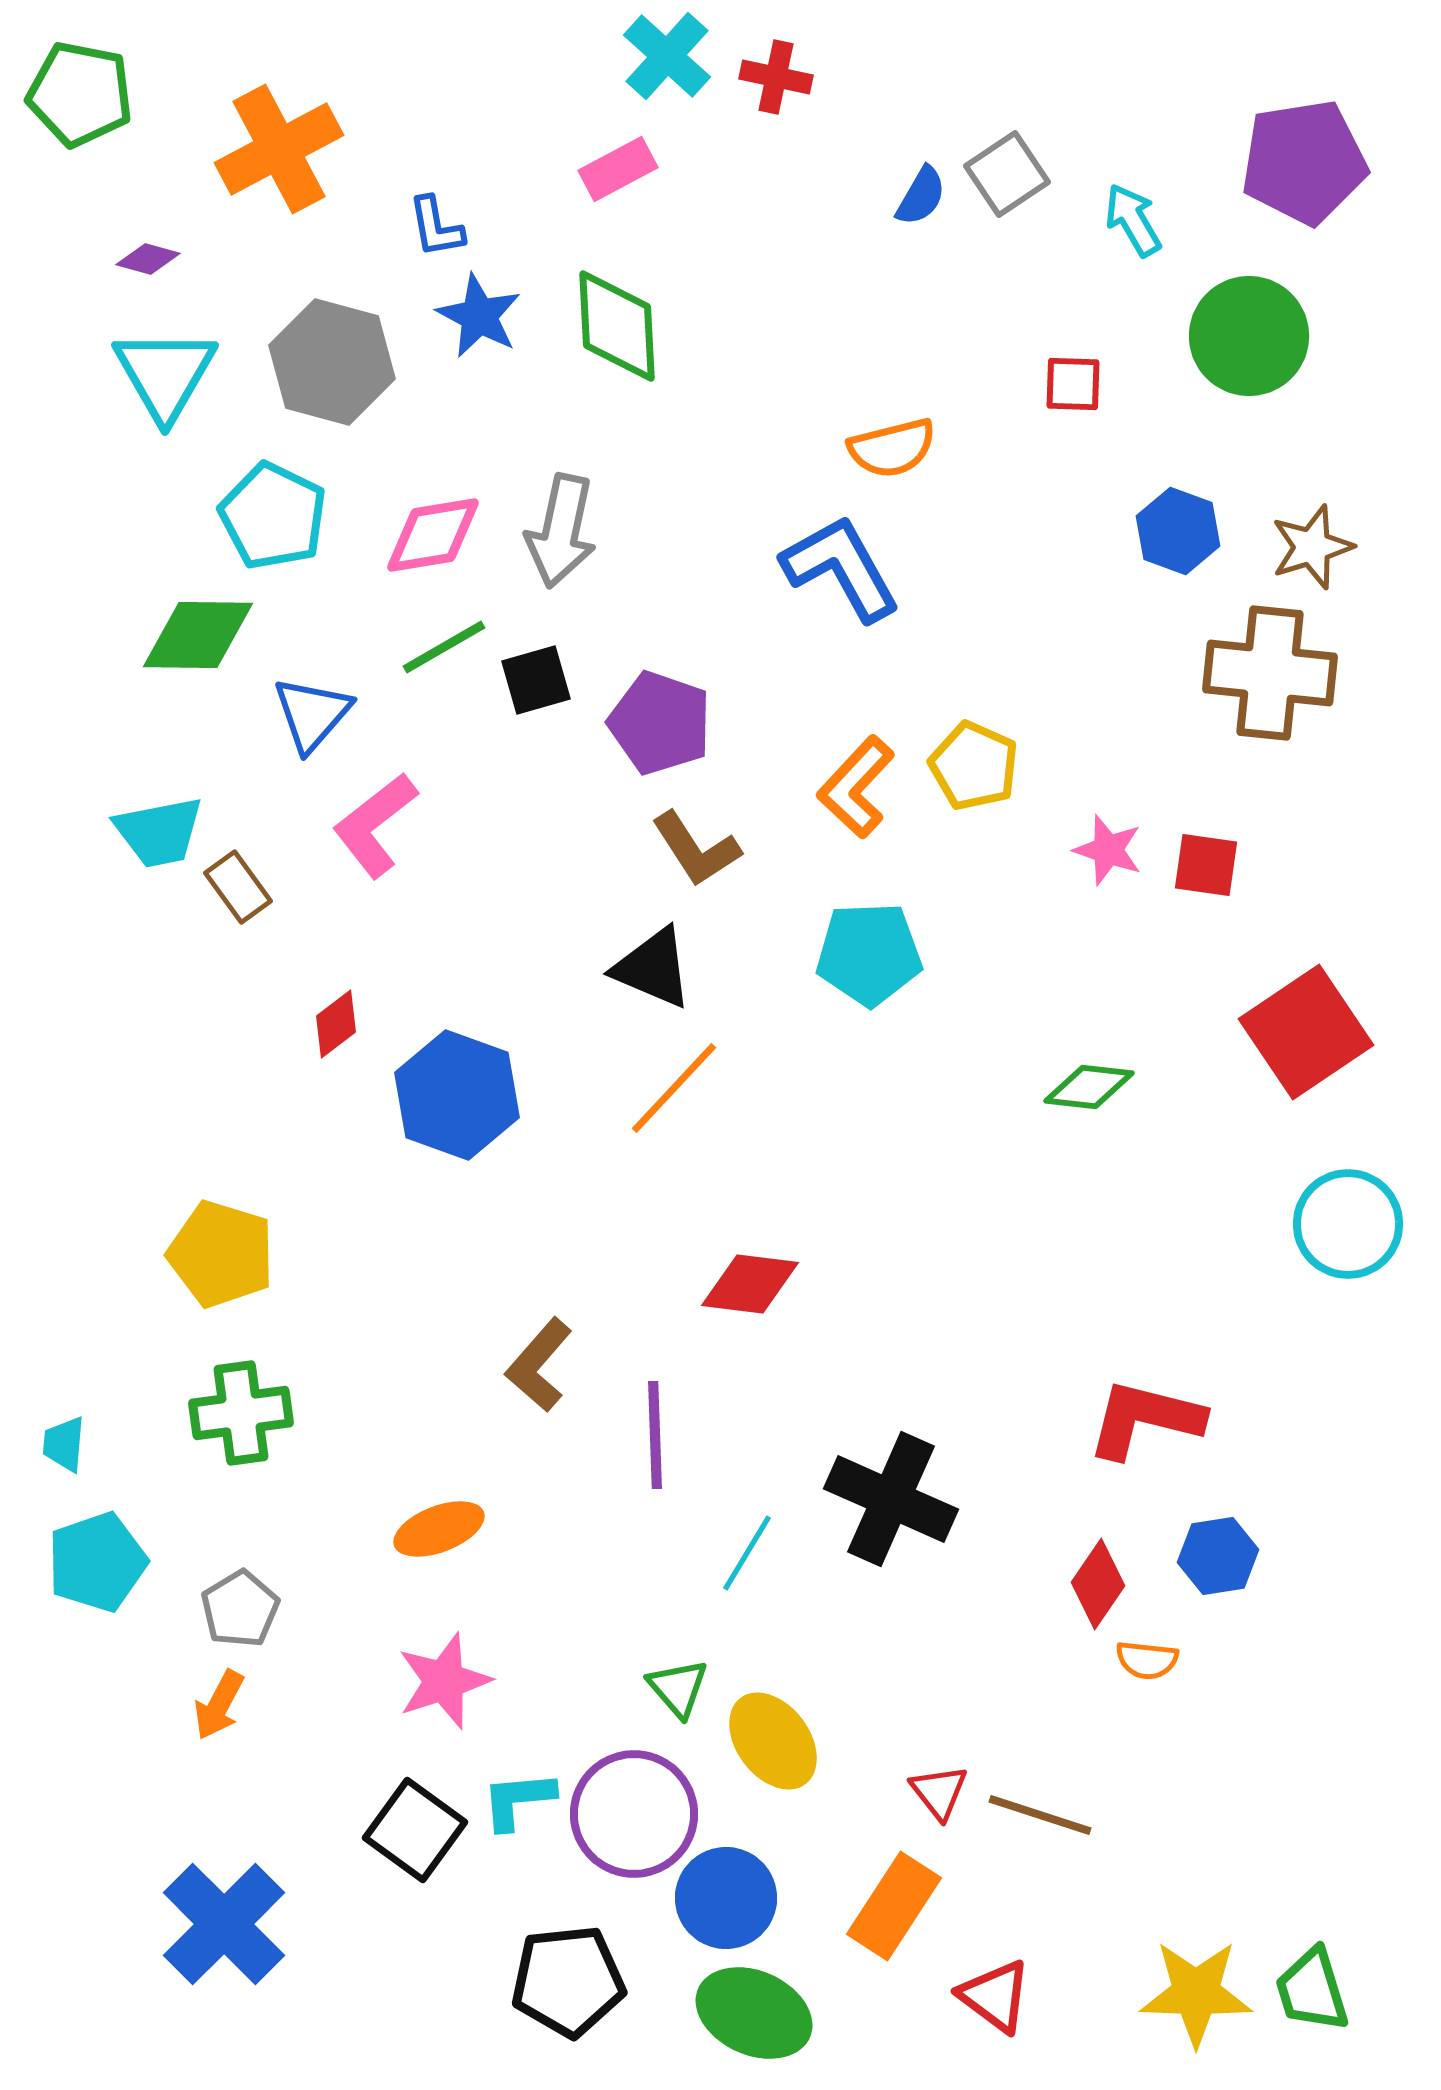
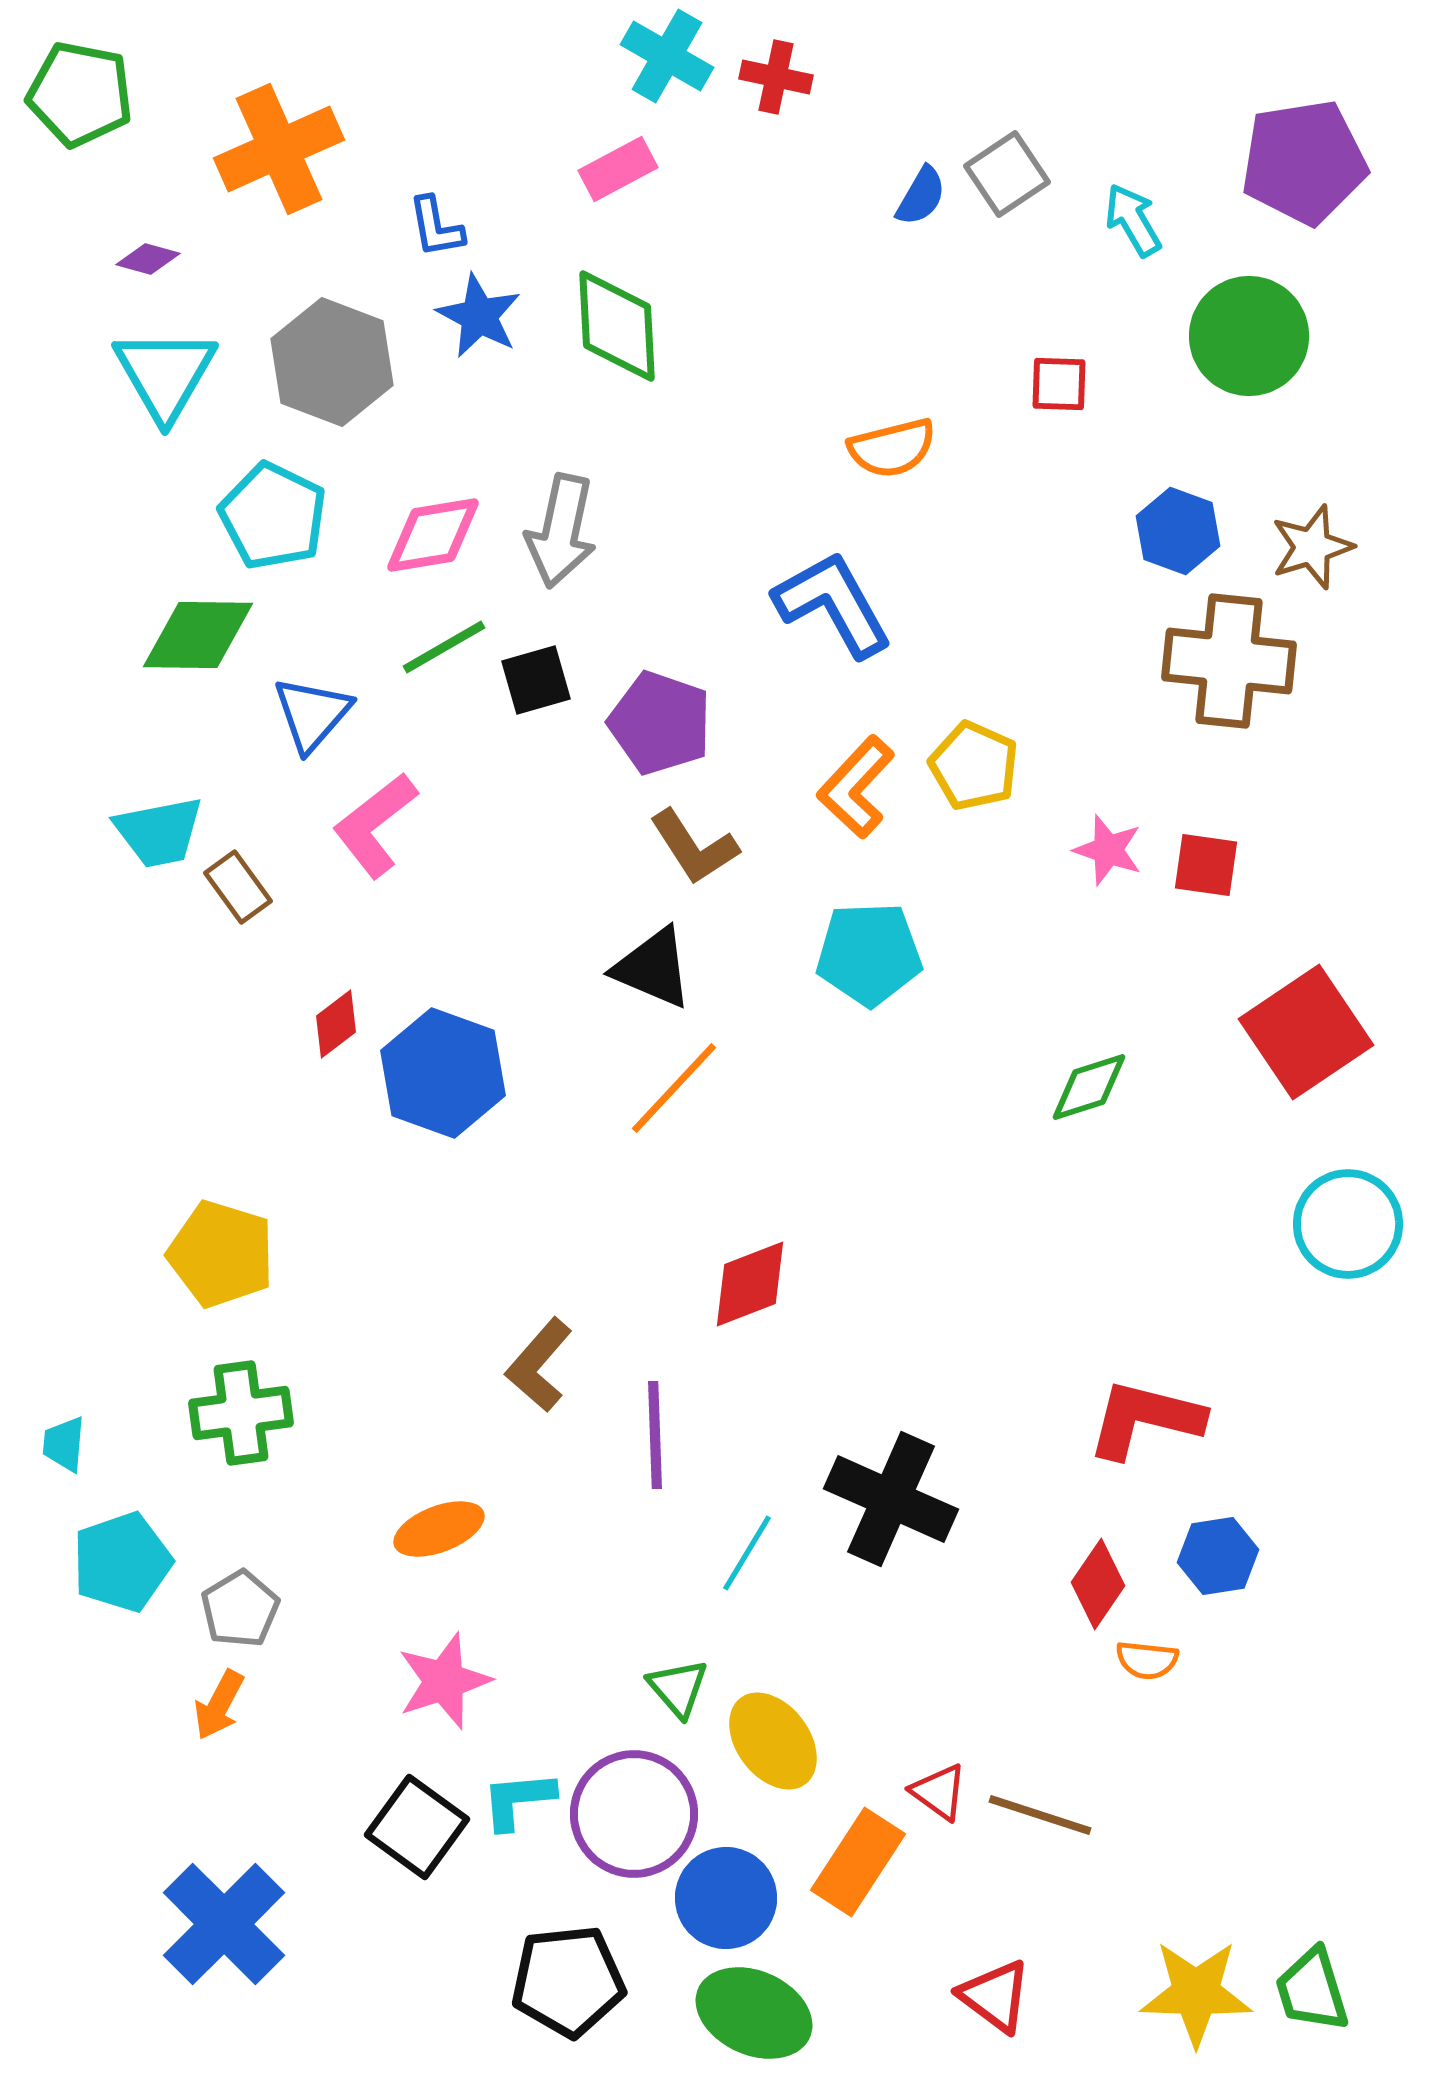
cyan cross at (667, 56): rotated 12 degrees counterclockwise
orange cross at (279, 149): rotated 4 degrees clockwise
gray hexagon at (332, 362): rotated 6 degrees clockwise
red square at (1073, 384): moved 14 px left
blue L-shape at (841, 568): moved 8 px left, 36 px down
brown cross at (1270, 673): moved 41 px left, 12 px up
brown L-shape at (696, 849): moved 2 px left, 2 px up
green diamond at (1089, 1087): rotated 24 degrees counterclockwise
blue hexagon at (457, 1095): moved 14 px left, 22 px up
red diamond at (750, 1284): rotated 28 degrees counterclockwise
cyan pentagon at (97, 1562): moved 25 px right
red triangle at (939, 1792): rotated 16 degrees counterclockwise
black square at (415, 1830): moved 2 px right, 3 px up
orange rectangle at (894, 1906): moved 36 px left, 44 px up
